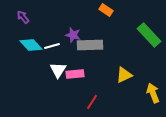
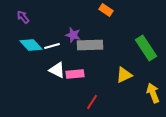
green rectangle: moved 3 px left, 13 px down; rotated 10 degrees clockwise
white triangle: moved 1 px left; rotated 36 degrees counterclockwise
